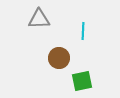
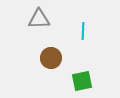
brown circle: moved 8 px left
